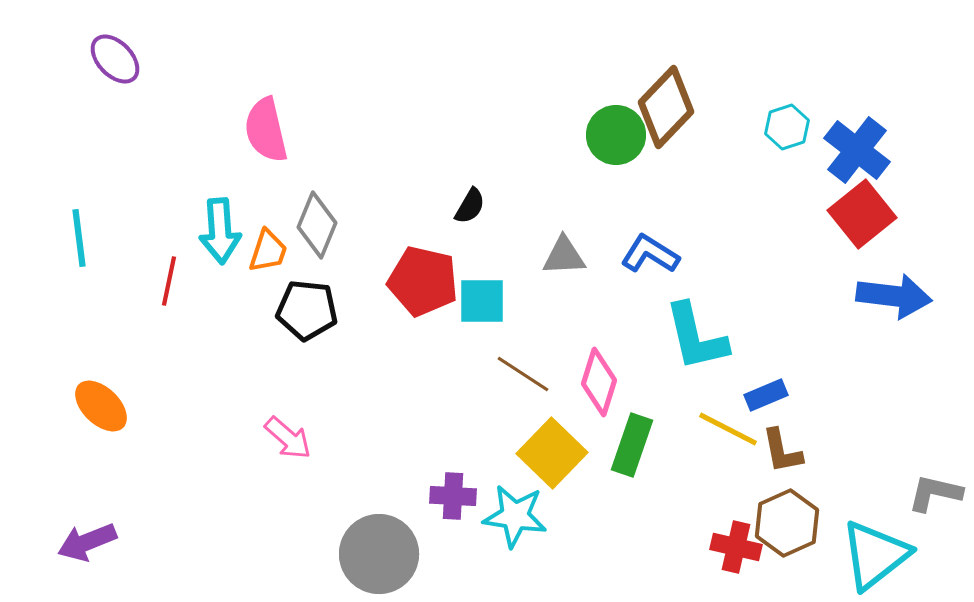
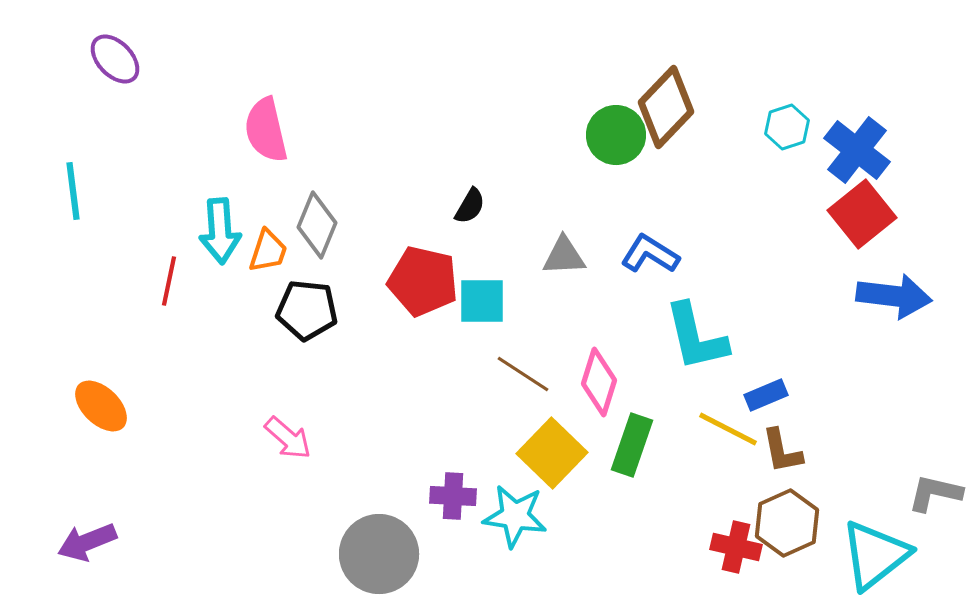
cyan line: moved 6 px left, 47 px up
